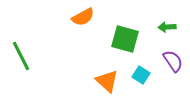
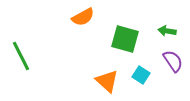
green arrow: moved 4 px down; rotated 12 degrees clockwise
